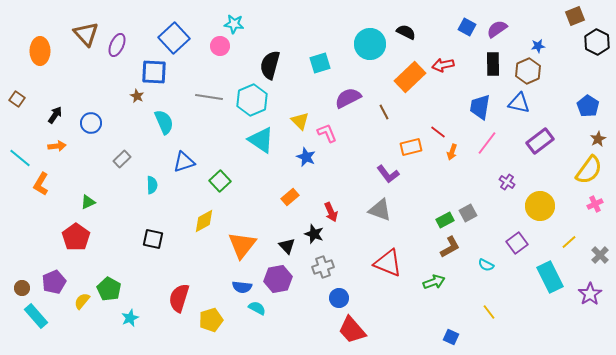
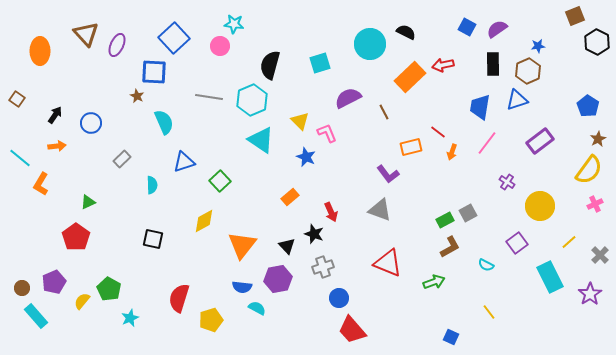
blue triangle at (519, 103): moved 2 px left, 3 px up; rotated 30 degrees counterclockwise
